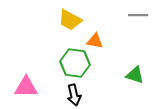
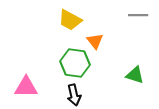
orange triangle: rotated 42 degrees clockwise
